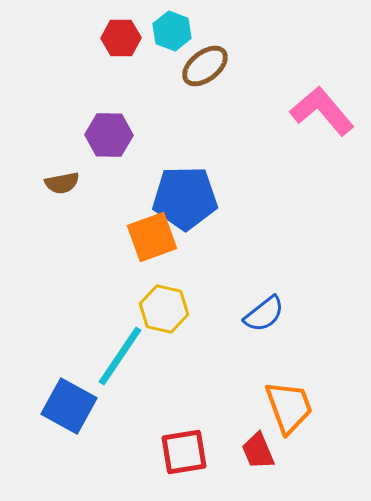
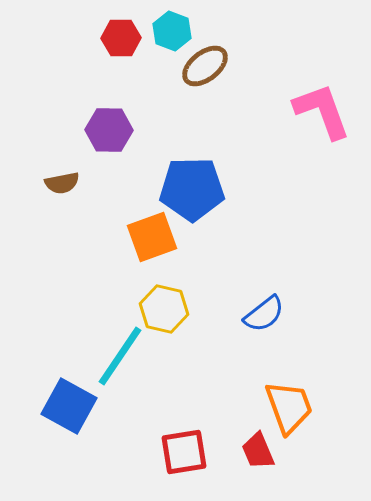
pink L-shape: rotated 20 degrees clockwise
purple hexagon: moved 5 px up
blue pentagon: moved 7 px right, 9 px up
